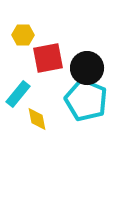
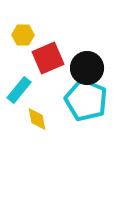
red square: rotated 12 degrees counterclockwise
cyan rectangle: moved 1 px right, 4 px up
